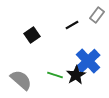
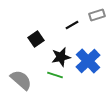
gray rectangle: rotated 35 degrees clockwise
black square: moved 4 px right, 4 px down
black star: moved 15 px left, 18 px up; rotated 18 degrees clockwise
